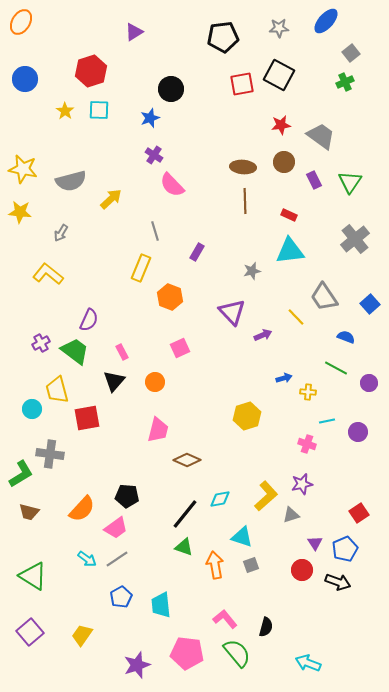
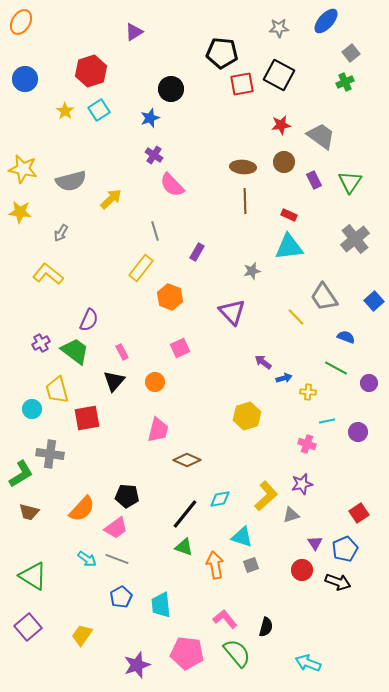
black pentagon at (223, 37): moved 1 px left, 16 px down; rotated 12 degrees clockwise
cyan square at (99, 110): rotated 35 degrees counterclockwise
cyan triangle at (290, 251): moved 1 px left, 4 px up
yellow rectangle at (141, 268): rotated 16 degrees clockwise
blue square at (370, 304): moved 4 px right, 3 px up
purple arrow at (263, 335): moved 27 px down; rotated 120 degrees counterclockwise
gray line at (117, 559): rotated 55 degrees clockwise
purple square at (30, 632): moved 2 px left, 5 px up
